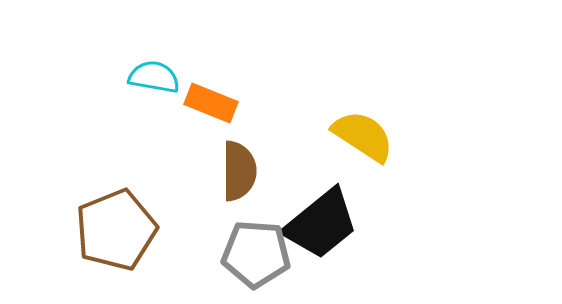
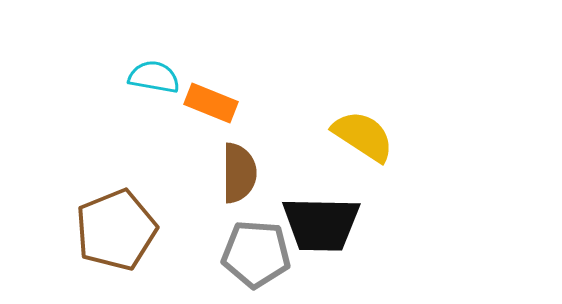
brown semicircle: moved 2 px down
black trapezoid: rotated 40 degrees clockwise
